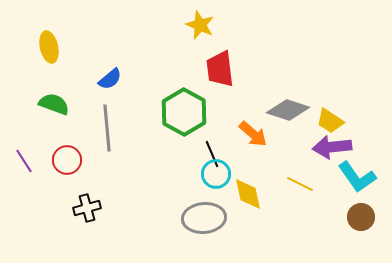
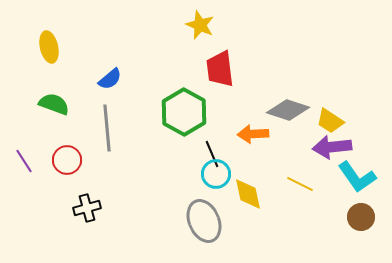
orange arrow: rotated 136 degrees clockwise
gray ellipse: moved 3 px down; rotated 72 degrees clockwise
